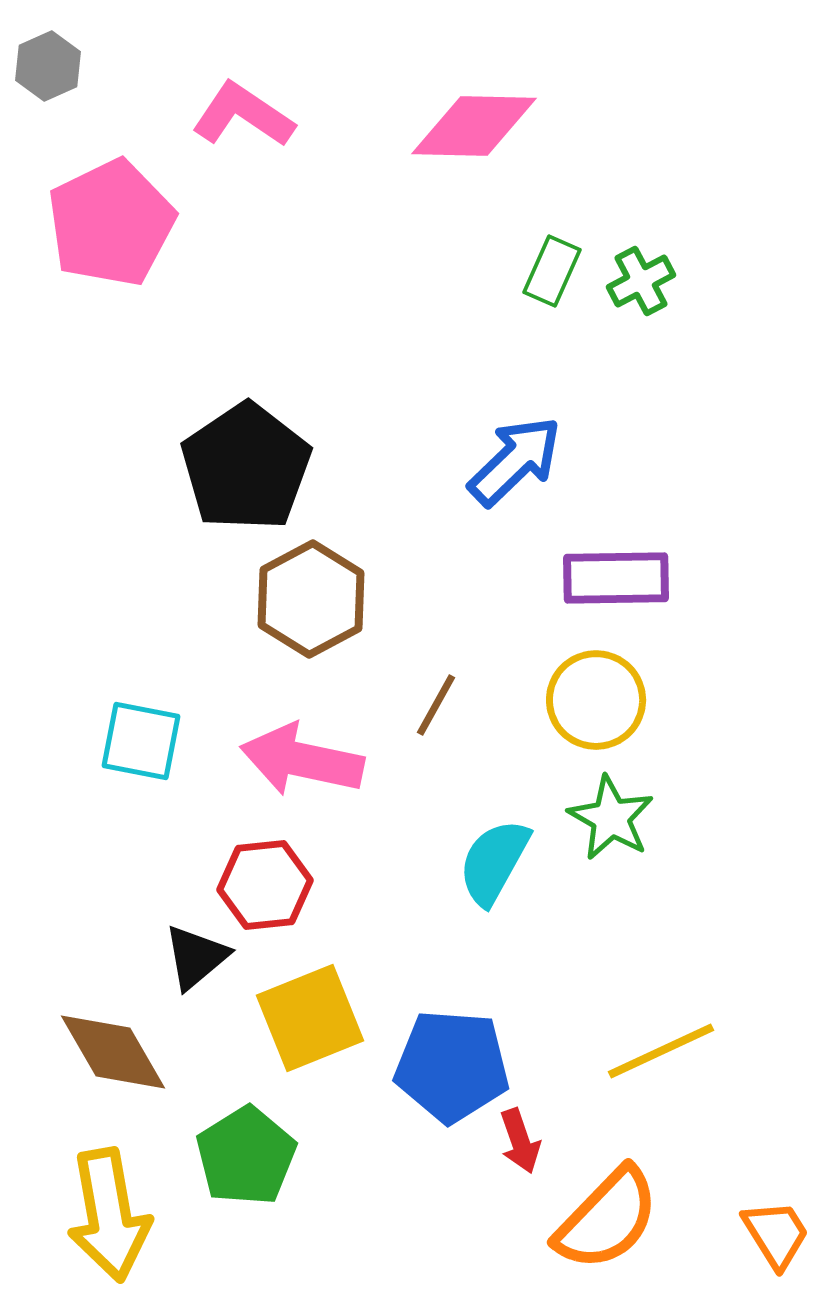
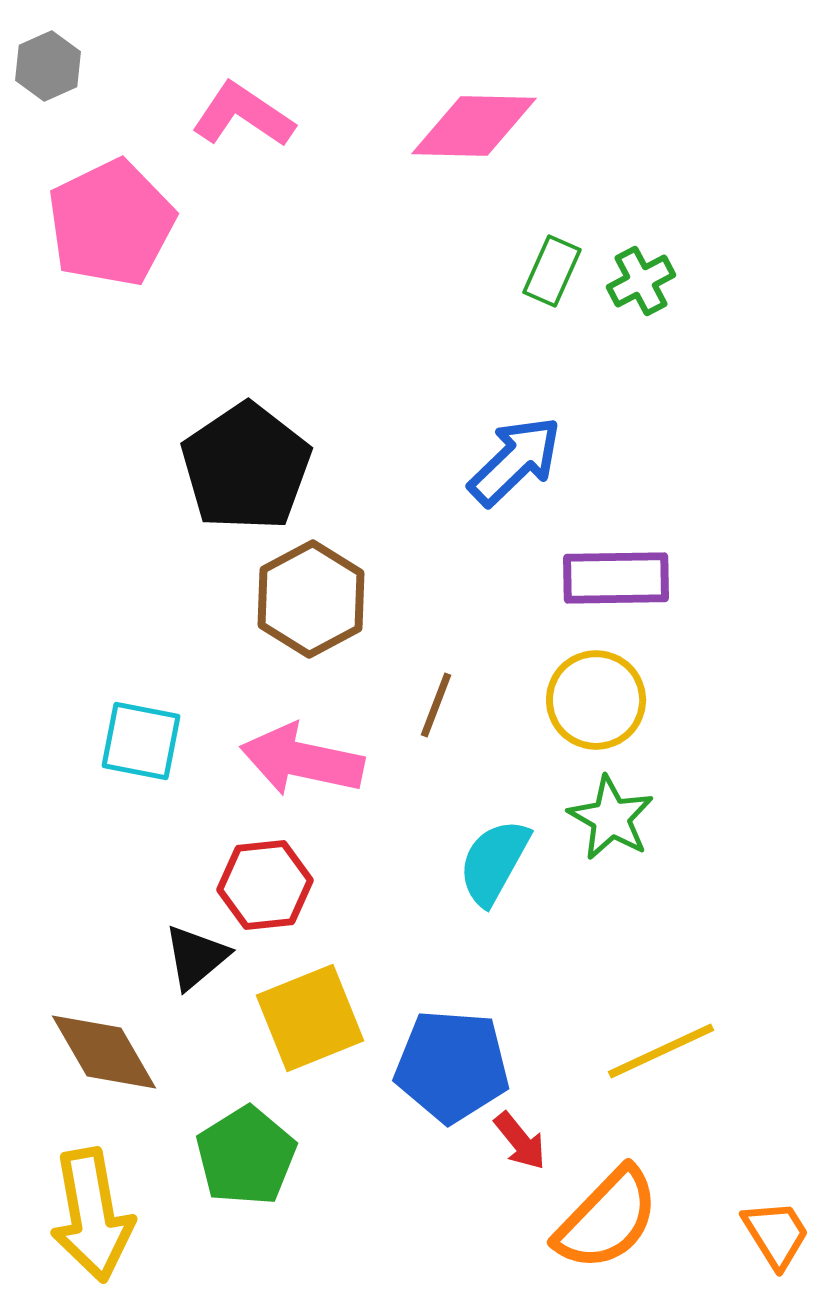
brown line: rotated 8 degrees counterclockwise
brown diamond: moved 9 px left
red arrow: rotated 20 degrees counterclockwise
yellow arrow: moved 17 px left
